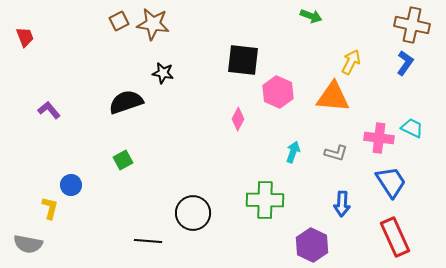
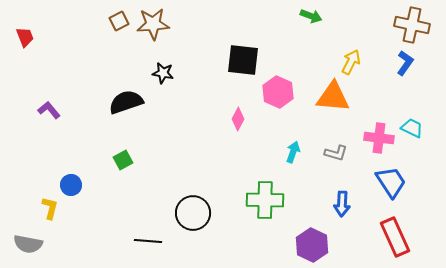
brown star: rotated 12 degrees counterclockwise
